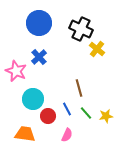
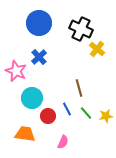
cyan circle: moved 1 px left, 1 px up
pink semicircle: moved 4 px left, 7 px down
